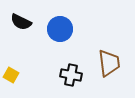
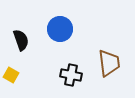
black semicircle: moved 18 px down; rotated 135 degrees counterclockwise
